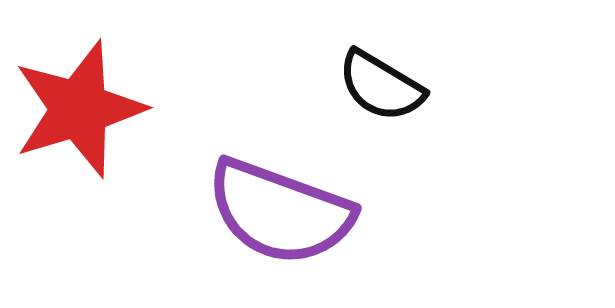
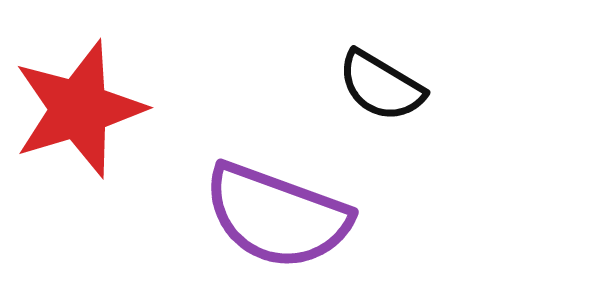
purple semicircle: moved 3 px left, 4 px down
